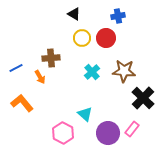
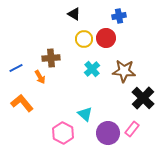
blue cross: moved 1 px right
yellow circle: moved 2 px right, 1 px down
cyan cross: moved 3 px up
